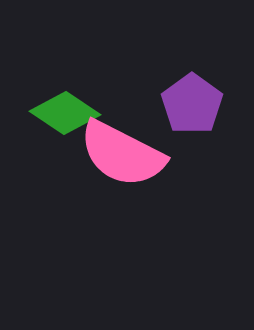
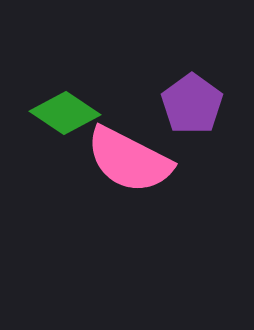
pink semicircle: moved 7 px right, 6 px down
